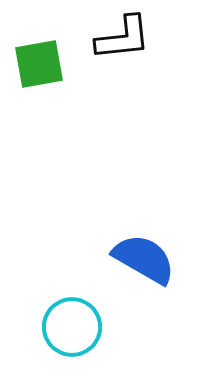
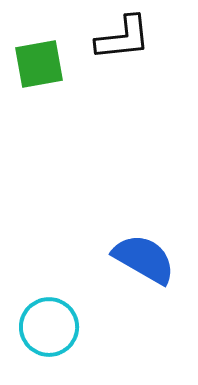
cyan circle: moved 23 px left
